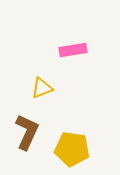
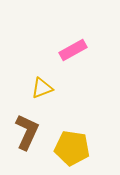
pink rectangle: rotated 20 degrees counterclockwise
yellow pentagon: moved 1 px up
